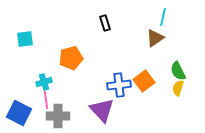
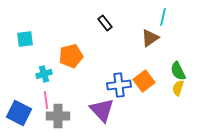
black rectangle: rotated 21 degrees counterclockwise
brown triangle: moved 5 px left
orange pentagon: moved 2 px up
cyan cross: moved 8 px up
